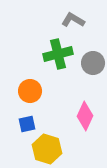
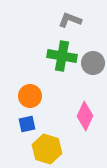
gray L-shape: moved 3 px left; rotated 10 degrees counterclockwise
green cross: moved 4 px right, 2 px down; rotated 24 degrees clockwise
orange circle: moved 5 px down
